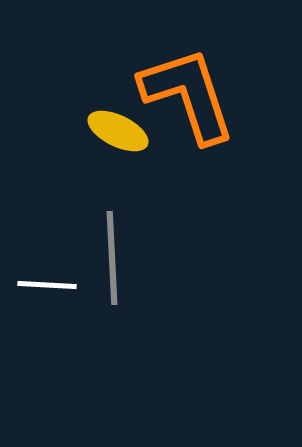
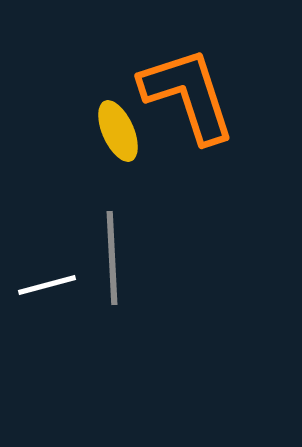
yellow ellipse: rotated 40 degrees clockwise
white line: rotated 18 degrees counterclockwise
